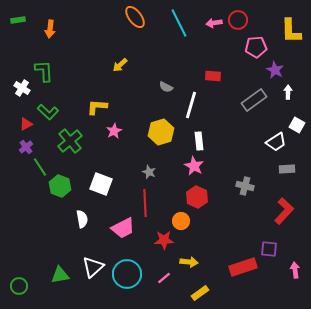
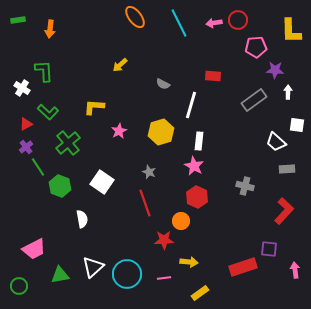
purple star at (275, 70): rotated 24 degrees counterclockwise
gray semicircle at (166, 87): moved 3 px left, 3 px up
yellow L-shape at (97, 107): moved 3 px left
white square at (297, 125): rotated 21 degrees counterclockwise
pink star at (114, 131): moved 5 px right
green cross at (70, 141): moved 2 px left, 2 px down
white rectangle at (199, 141): rotated 12 degrees clockwise
white trapezoid at (276, 142): rotated 75 degrees clockwise
green line at (40, 167): moved 2 px left
white square at (101, 184): moved 1 px right, 2 px up; rotated 15 degrees clockwise
red line at (145, 203): rotated 16 degrees counterclockwise
pink trapezoid at (123, 228): moved 89 px left, 21 px down
pink line at (164, 278): rotated 32 degrees clockwise
